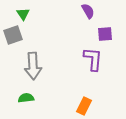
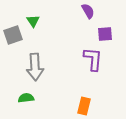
green triangle: moved 10 px right, 7 px down
gray arrow: moved 2 px right, 1 px down
orange rectangle: rotated 12 degrees counterclockwise
